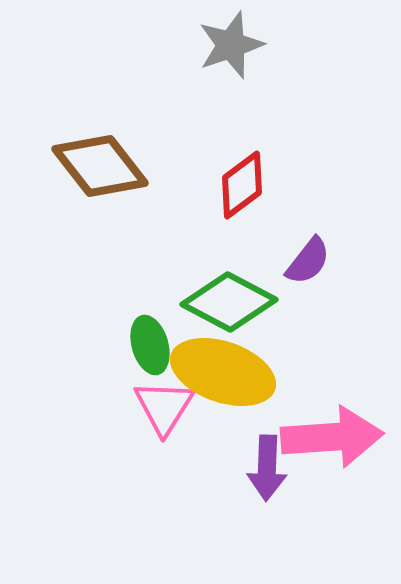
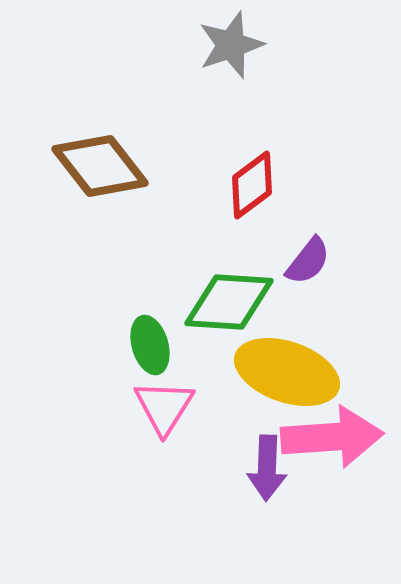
red diamond: moved 10 px right
green diamond: rotated 24 degrees counterclockwise
yellow ellipse: moved 64 px right
